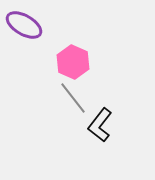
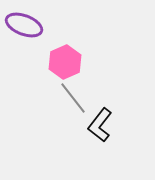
purple ellipse: rotated 9 degrees counterclockwise
pink hexagon: moved 8 px left; rotated 12 degrees clockwise
